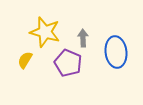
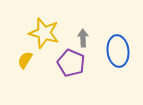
yellow star: moved 1 px left, 1 px down
blue ellipse: moved 2 px right, 1 px up
purple pentagon: moved 3 px right
